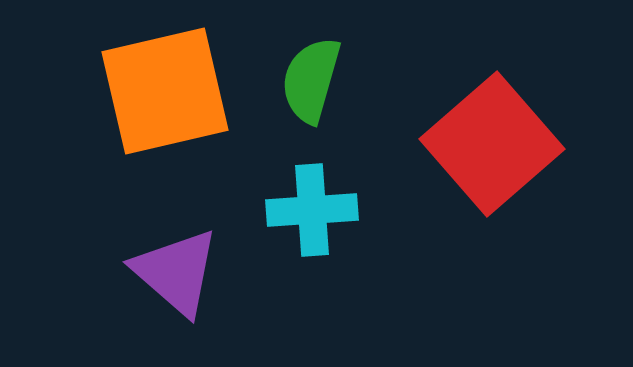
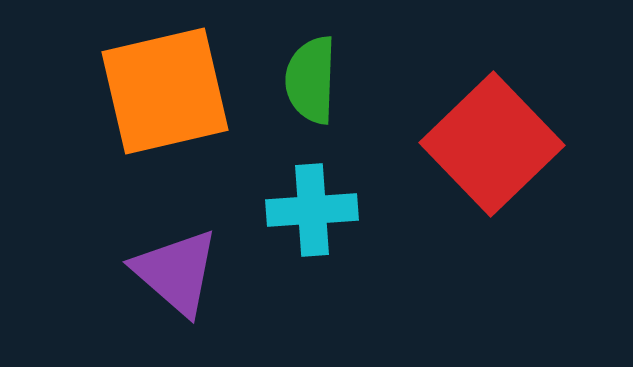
green semicircle: rotated 14 degrees counterclockwise
red square: rotated 3 degrees counterclockwise
